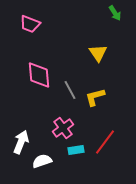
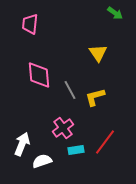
green arrow: rotated 21 degrees counterclockwise
pink trapezoid: rotated 75 degrees clockwise
white arrow: moved 1 px right, 2 px down
